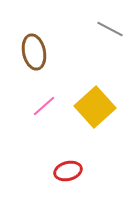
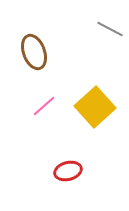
brown ellipse: rotated 8 degrees counterclockwise
